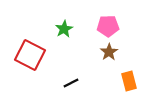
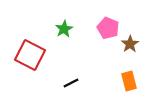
pink pentagon: moved 2 px down; rotated 25 degrees clockwise
brown star: moved 21 px right, 8 px up
